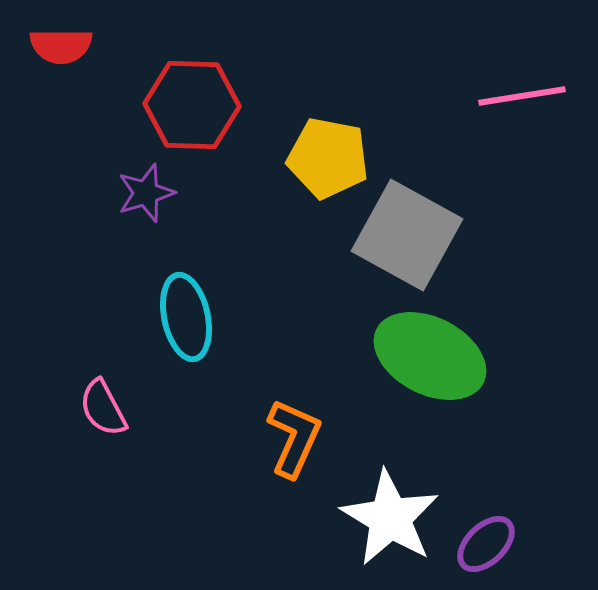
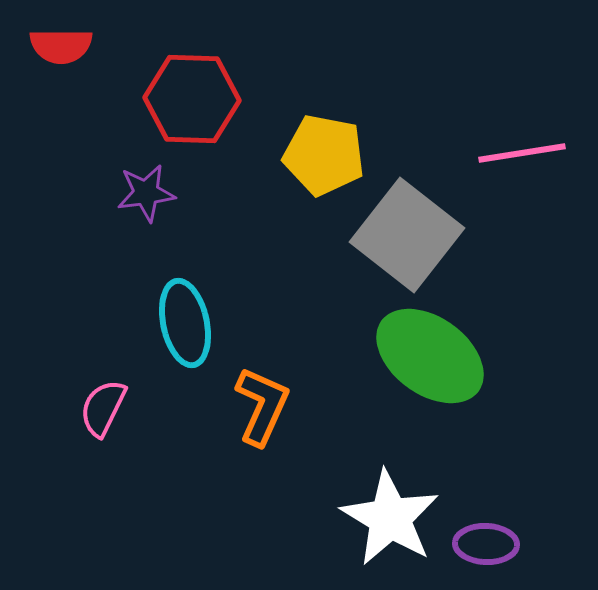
pink line: moved 57 px down
red hexagon: moved 6 px up
yellow pentagon: moved 4 px left, 3 px up
purple star: rotated 10 degrees clockwise
gray square: rotated 9 degrees clockwise
cyan ellipse: moved 1 px left, 6 px down
green ellipse: rotated 9 degrees clockwise
pink semicircle: rotated 54 degrees clockwise
orange L-shape: moved 32 px left, 32 px up
purple ellipse: rotated 46 degrees clockwise
